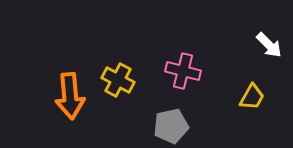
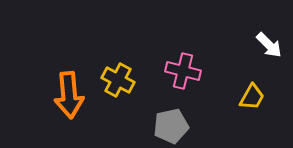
orange arrow: moved 1 px left, 1 px up
